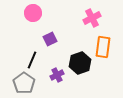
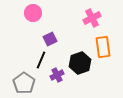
orange rectangle: rotated 15 degrees counterclockwise
black line: moved 9 px right
